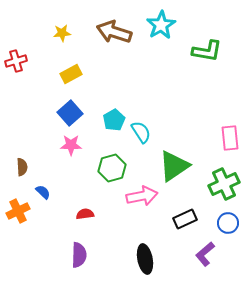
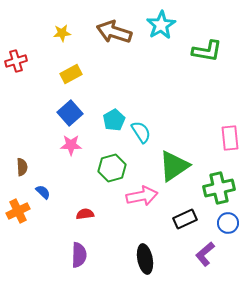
green cross: moved 5 px left, 4 px down; rotated 12 degrees clockwise
